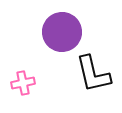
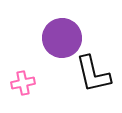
purple circle: moved 6 px down
